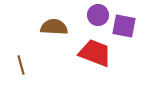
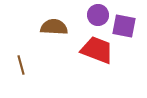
red trapezoid: moved 2 px right, 3 px up
